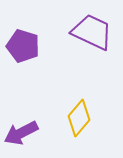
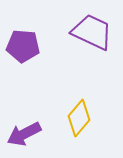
purple pentagon: rotated 12 degrees counterclockwise
purple arrow: moved 3 px right, 1 px down
